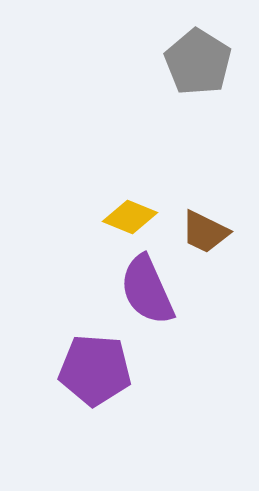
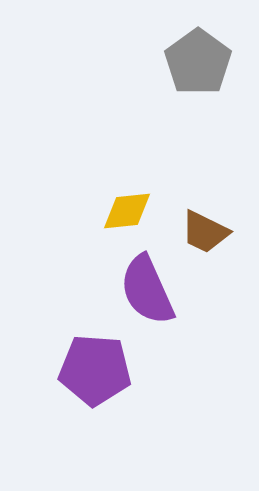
gray pentagon: rotated 4 degrees clockwise
yellow diamond: moved 3 px left, 6 px up; rotated 28 degrees counterclockwise
